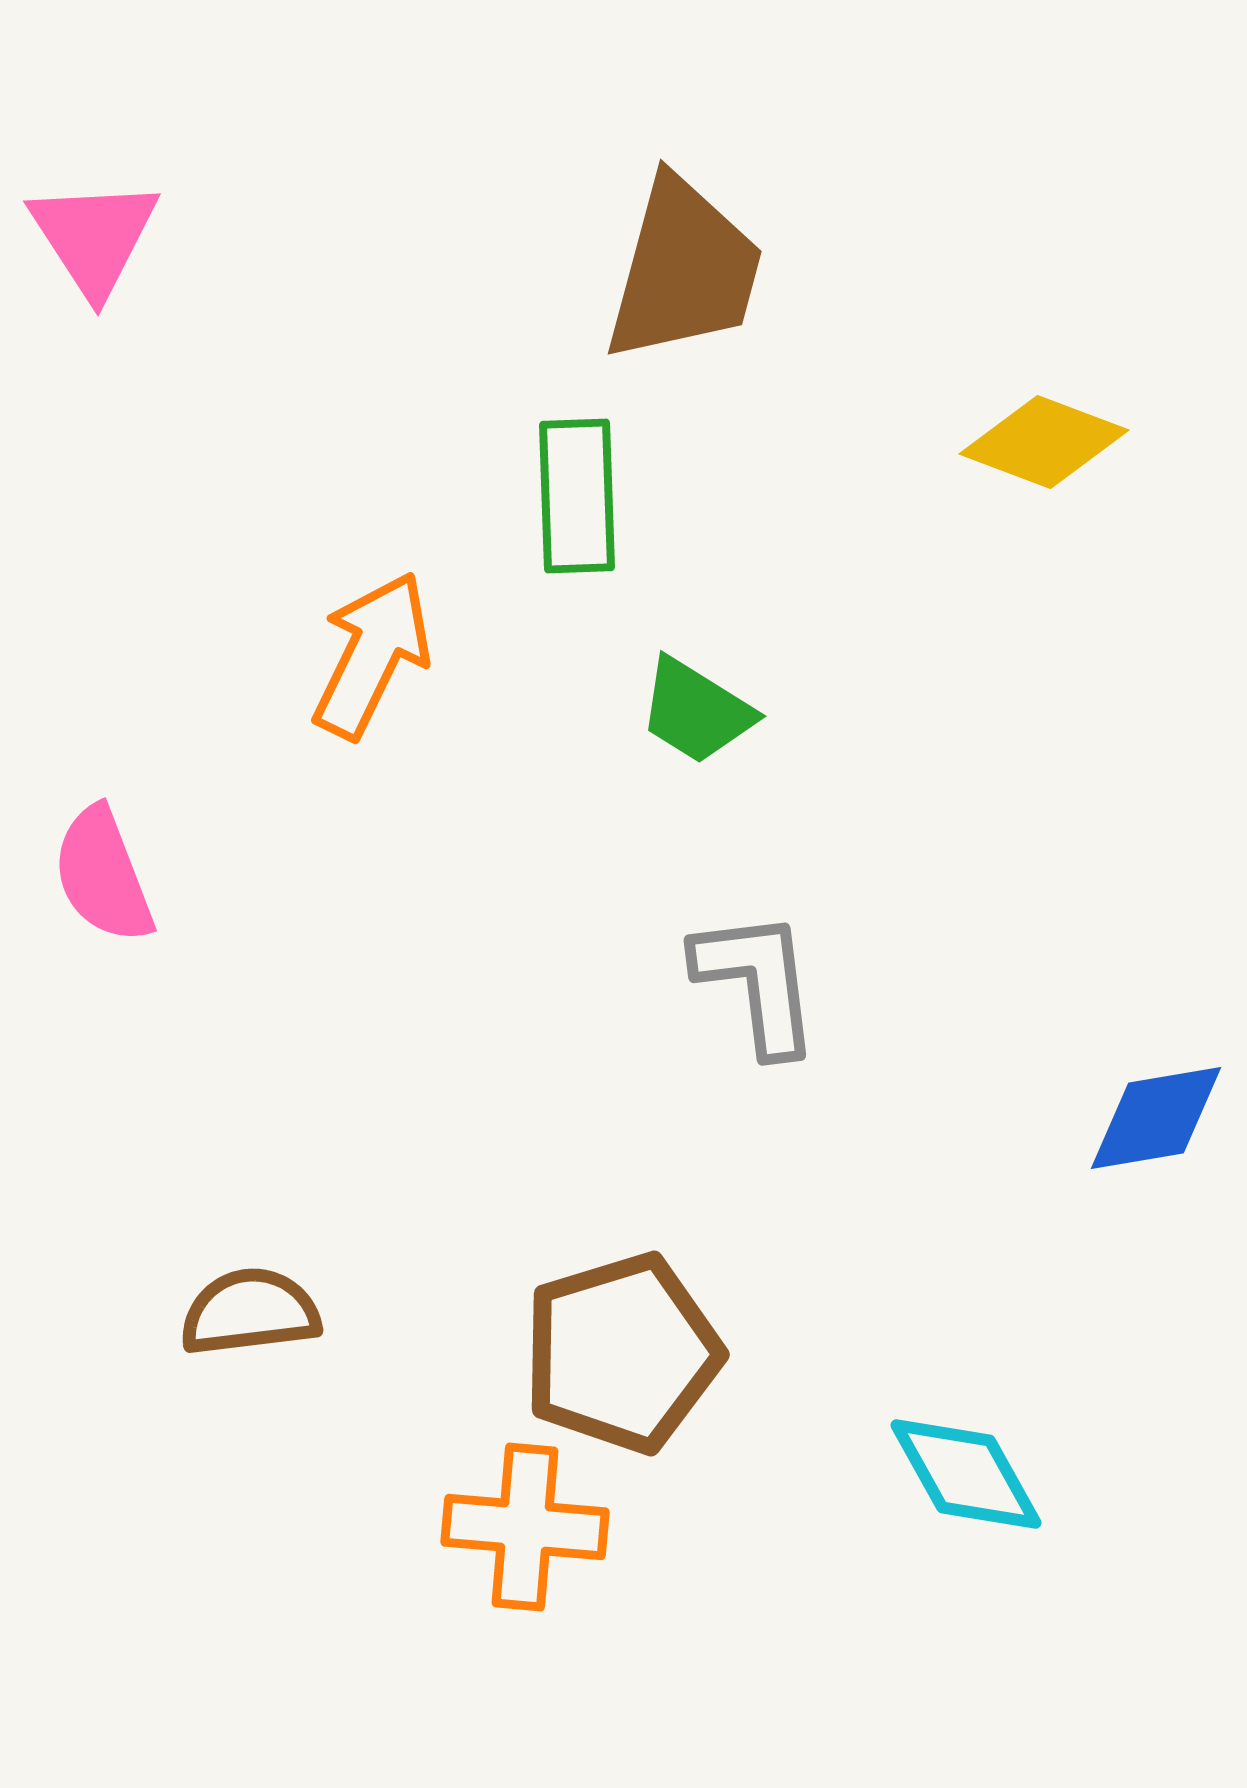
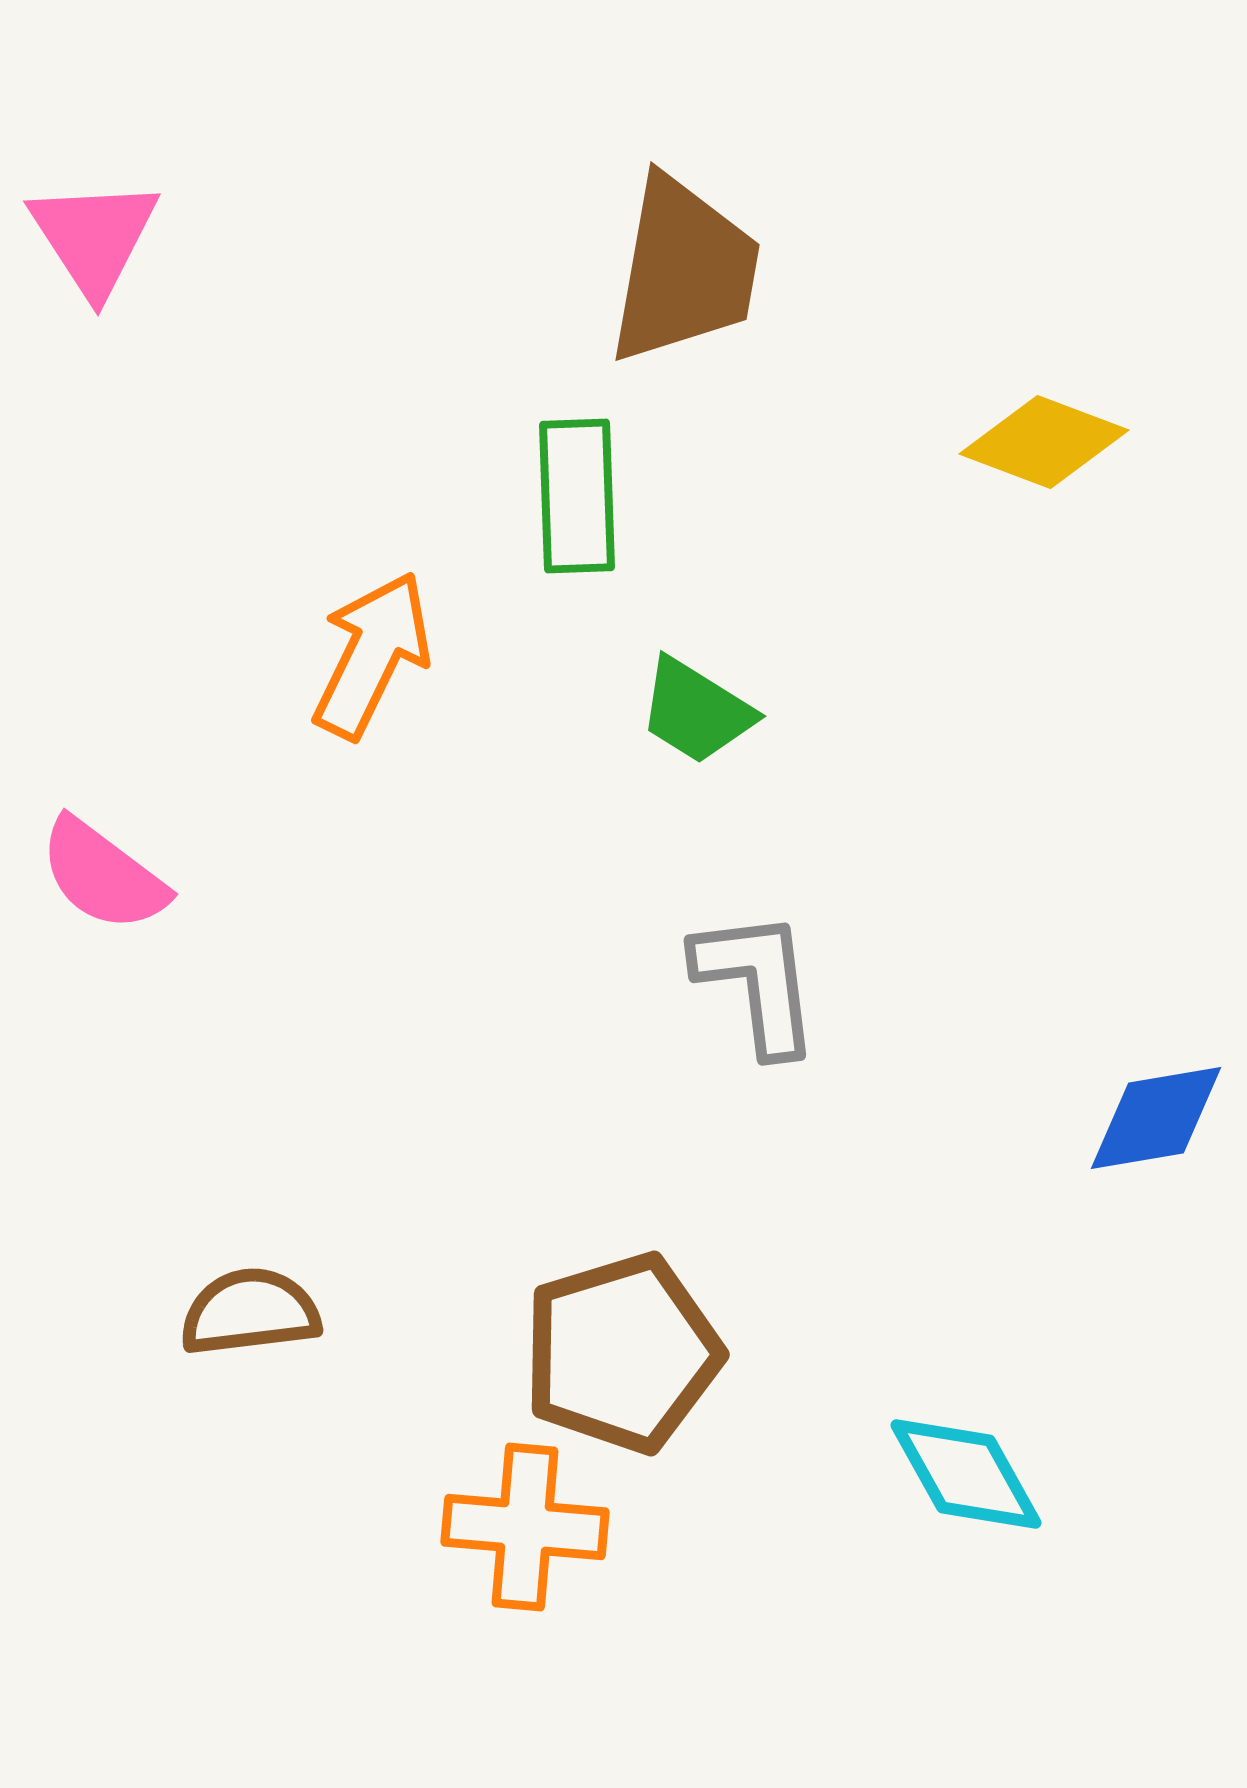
brown trapezoid: rotated 5 degrees counterclockwise
pink semicircle: rotated 32 degrees counterclockwise
